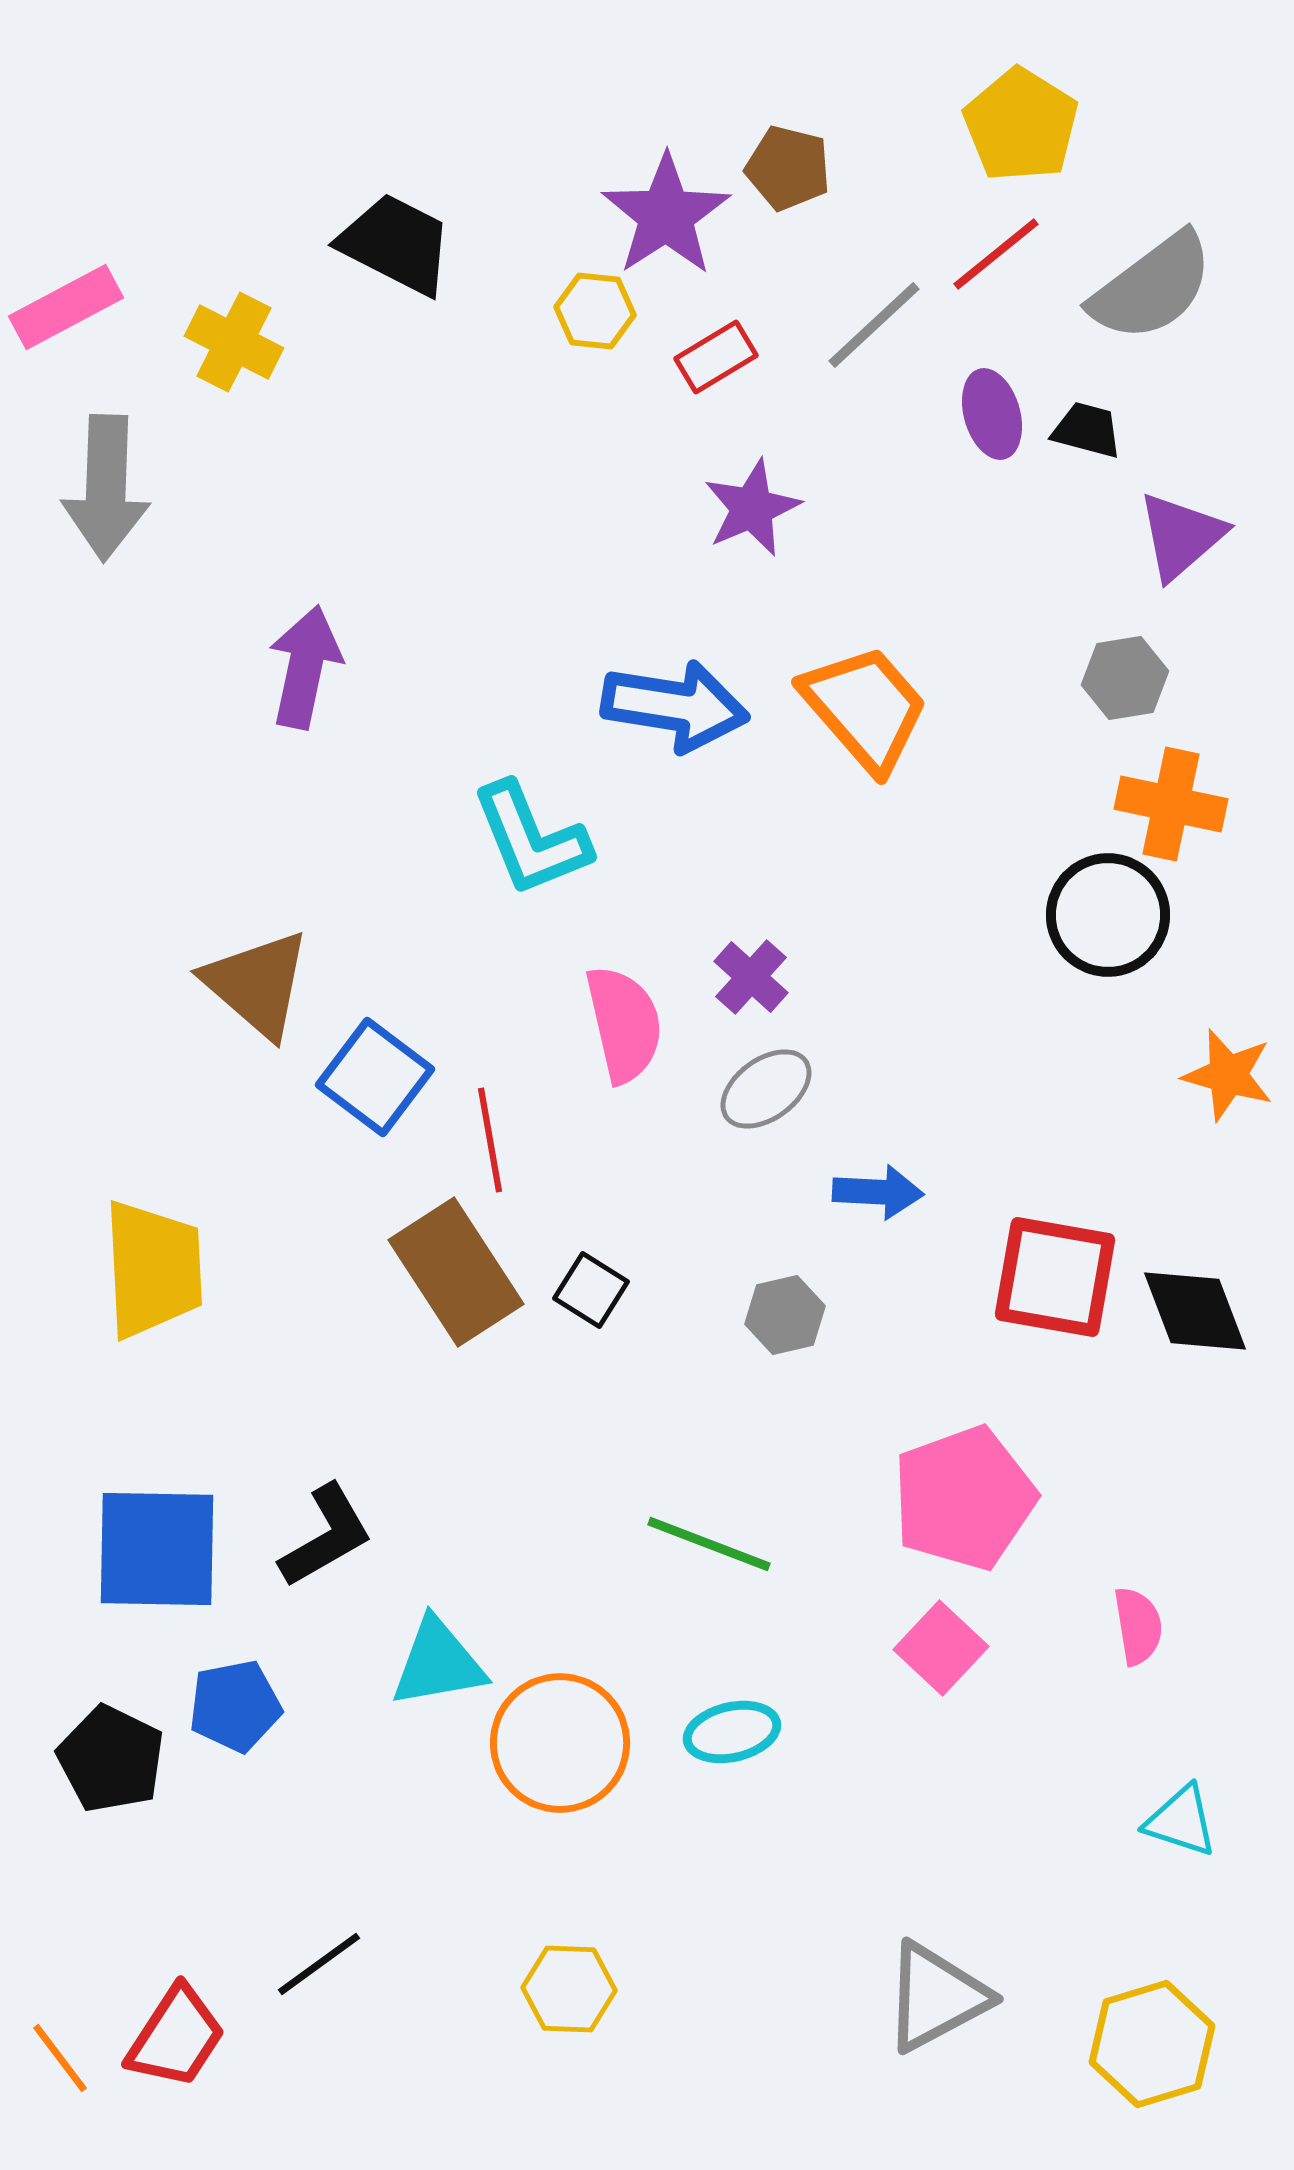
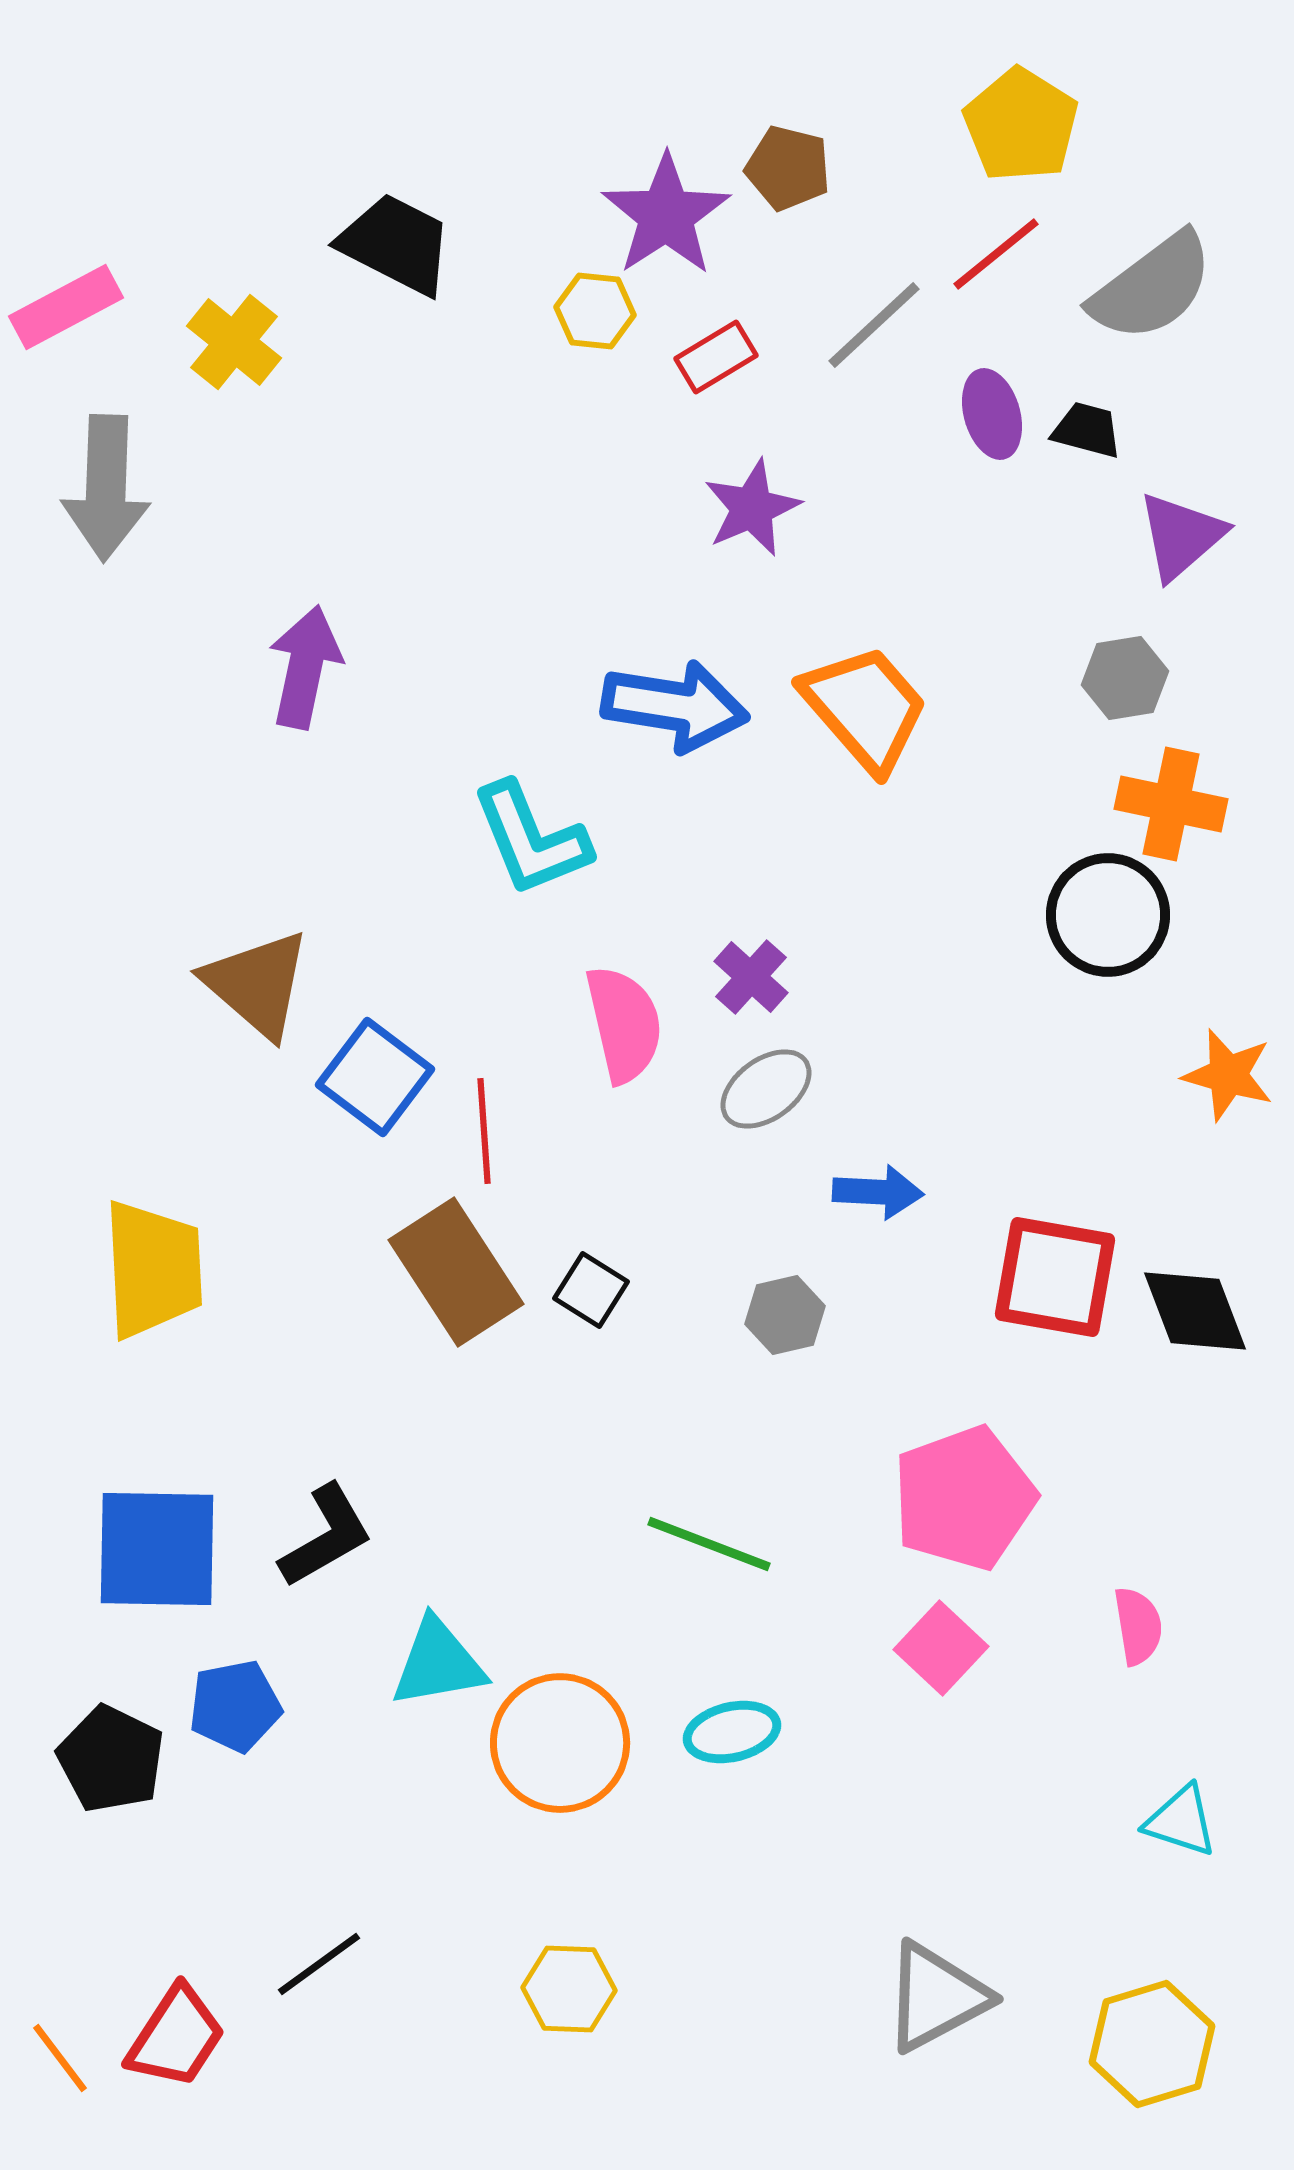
yellow cross at (234, 342): rotated 12 degrees clockwise
red line at (490, 1140): moved 6 px left, 9 px up; rotated 6 degrees clockwise
